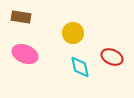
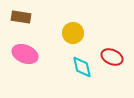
cyan diamond: moved 2 px right
